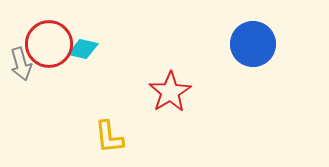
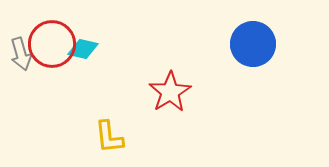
red circle: moved 3 px right
gray arrow: moved 10 px up
